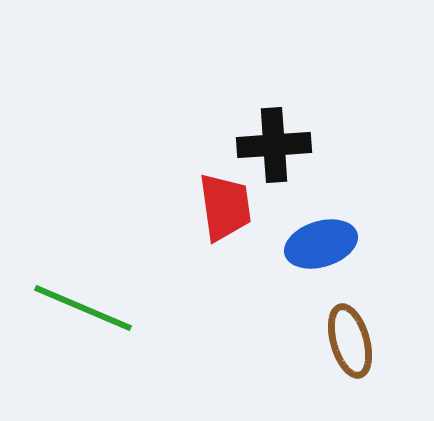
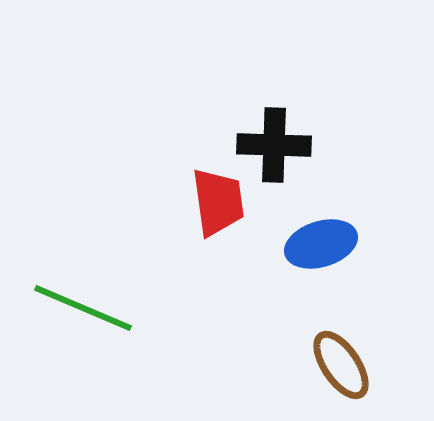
black cross: rotated 6 degrees clockwise
red trapezoid: moved 7 px left, 5 px up
brown ellipse: moved 9 px left, 24 px down; rotated 18 degrees counterclockwise
